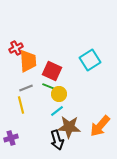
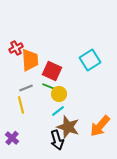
orange trapezoid: moved 2 px right, 1 px up
cyan line: moved 1 px right
brown star: moved 1 px left; rotated 15 degrees clockwise
purple cross: moved 1 px right; rotated 32 degrees counterclockwise
